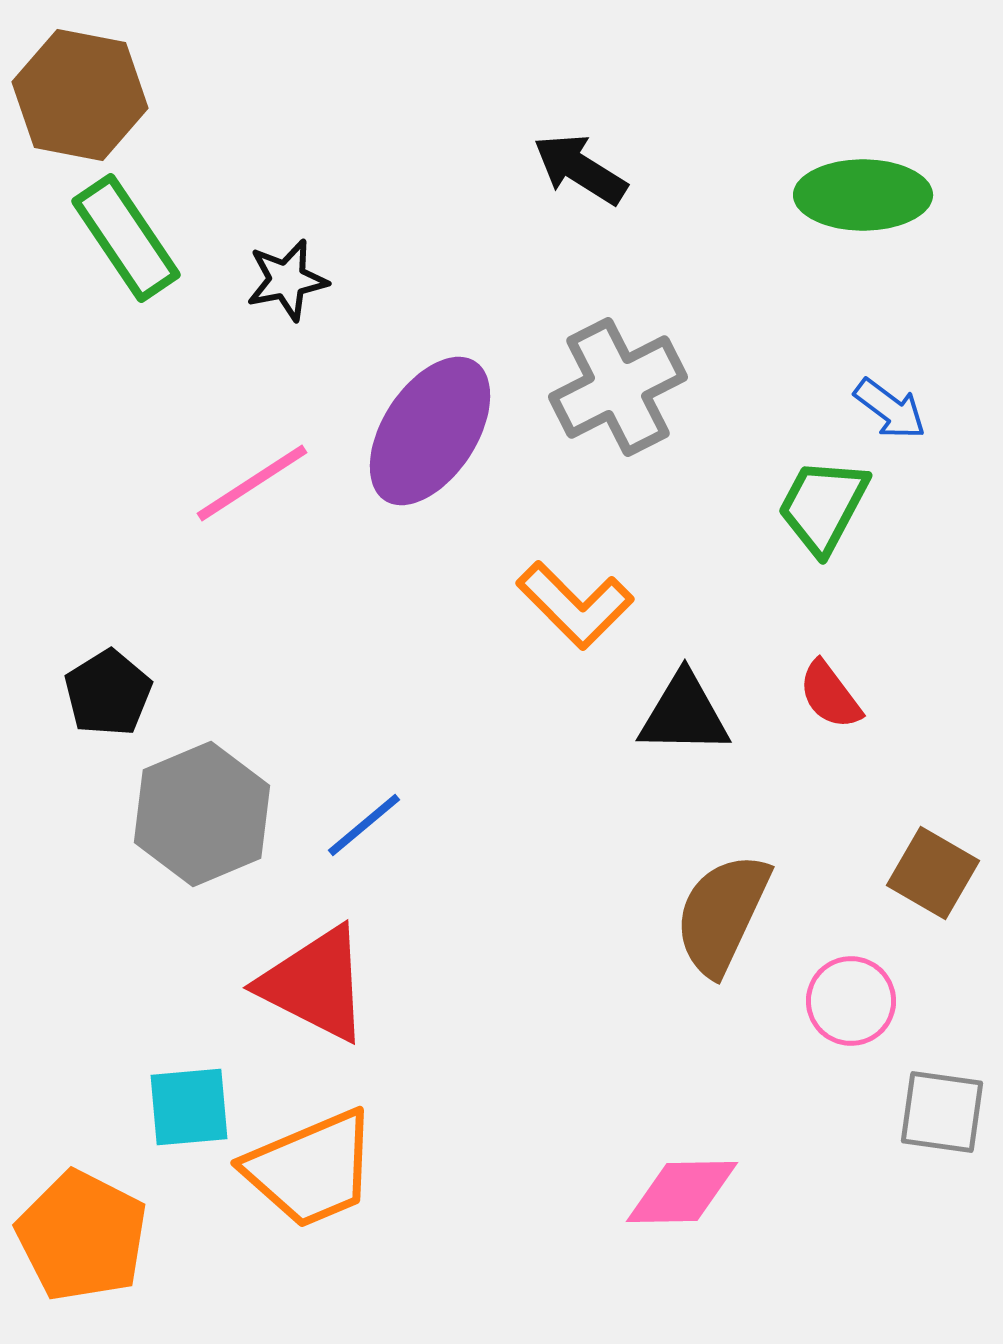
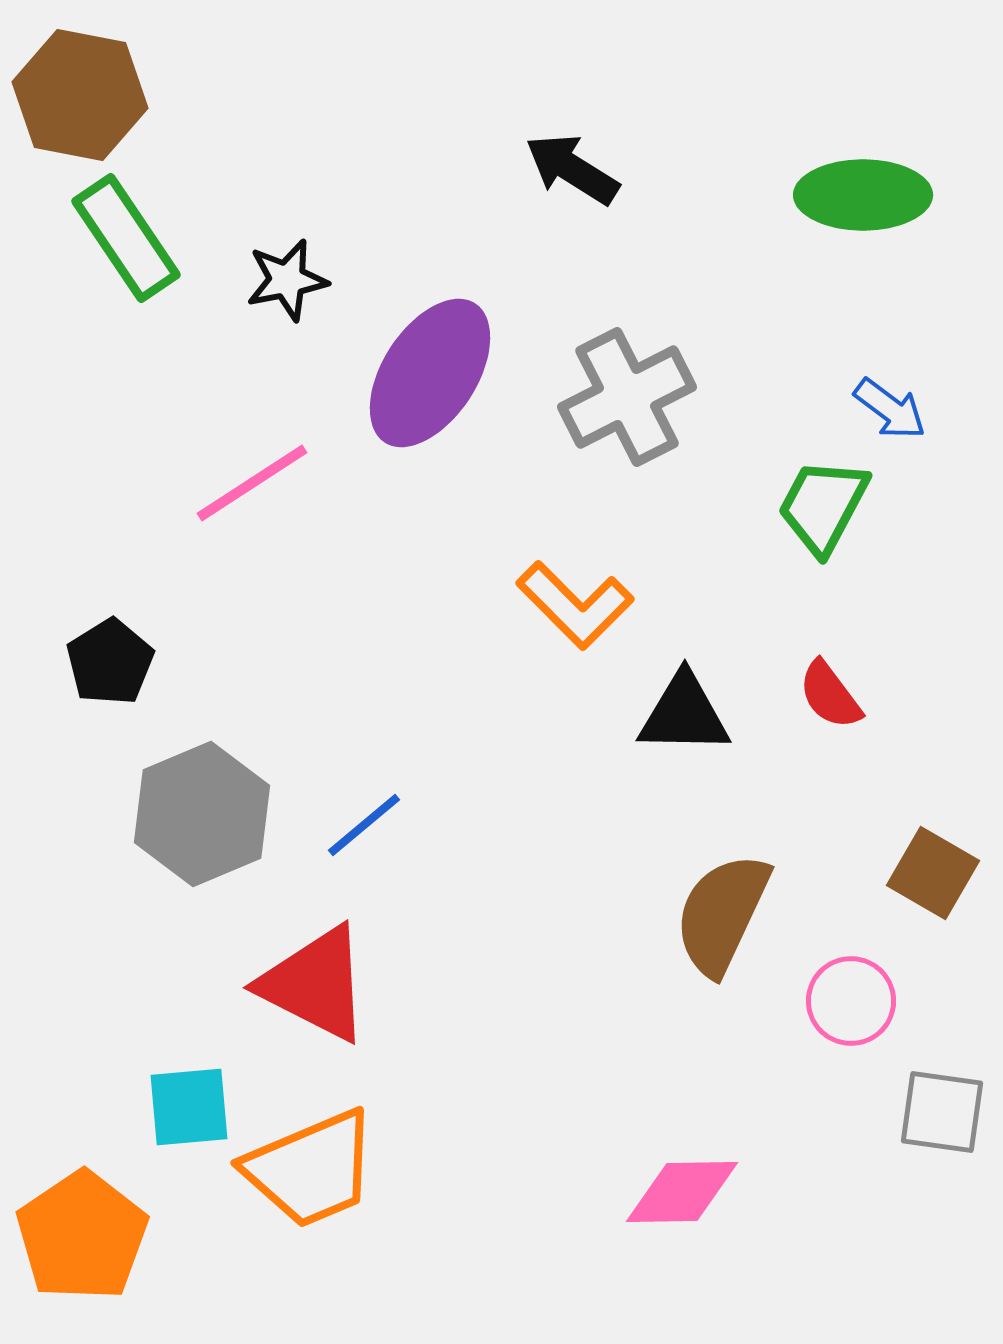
black arrow: moved 8 px left
gray cross: moved 9 px right, 10 px down
purple ellipse: moved 58 px up
black pentagon: moved 2 px right, 31 px up
orange pentagon: rotated 11 degrees clockwise
